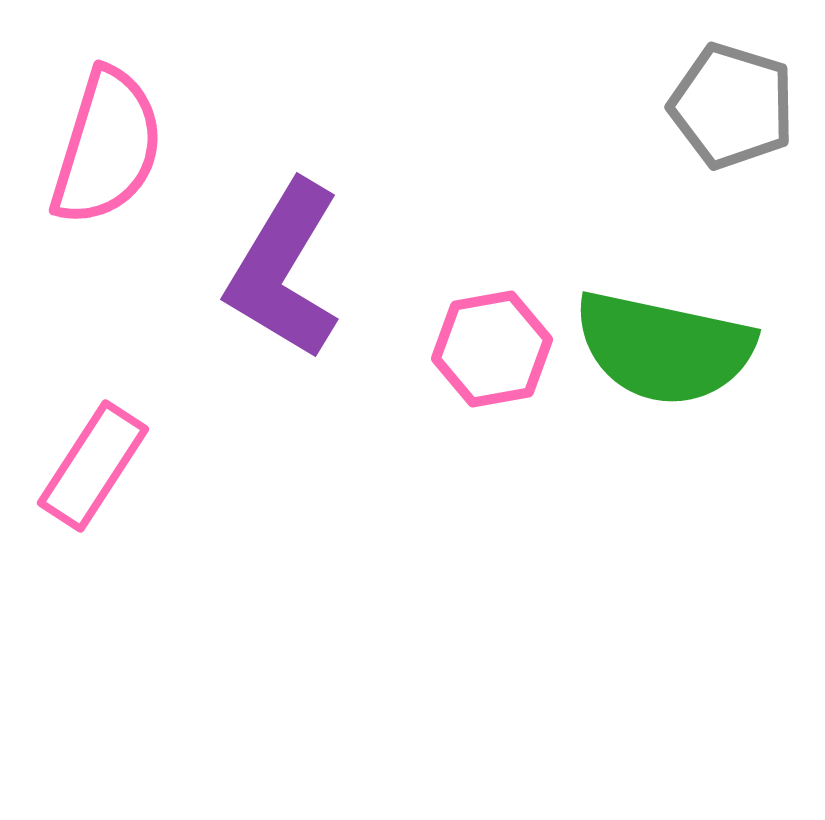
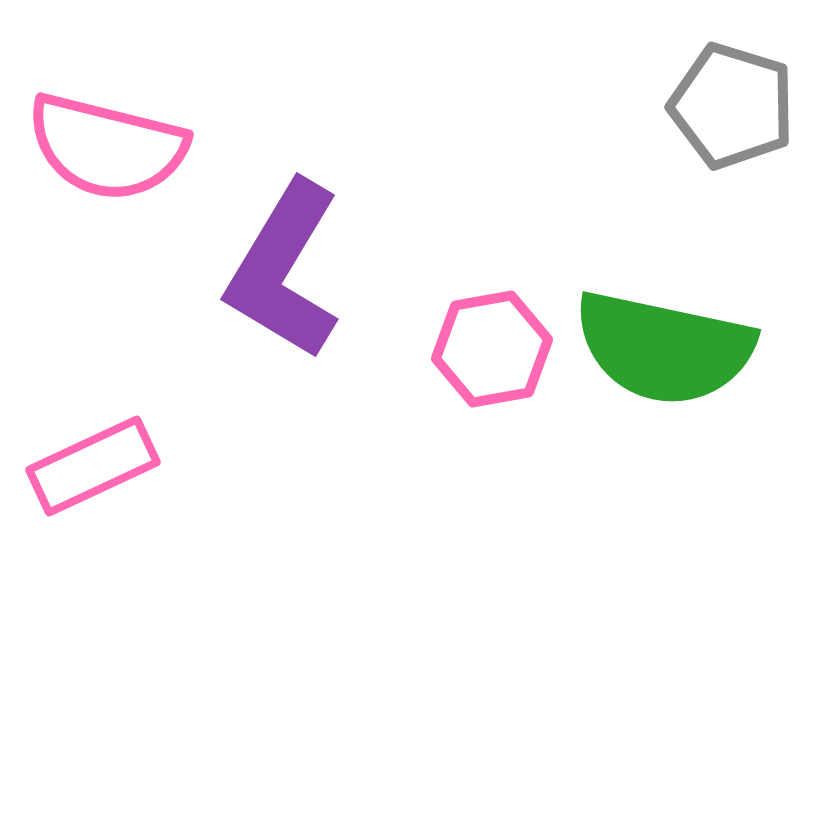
pink semicircle: rotated 87 degrees clockwise
pink rectangle: rotated 32 degrees clockwise
